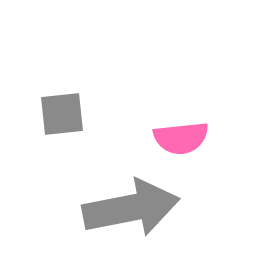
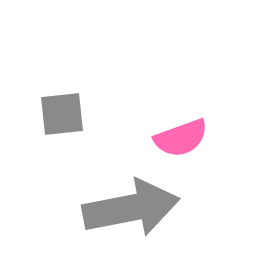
pink semicircle: rotated 14 degrees counterclockwise
